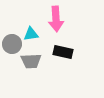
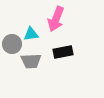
pink arrow: rotated 25 degrees clockwise
black rectangle: rotated 24 degrees counterclockwise
